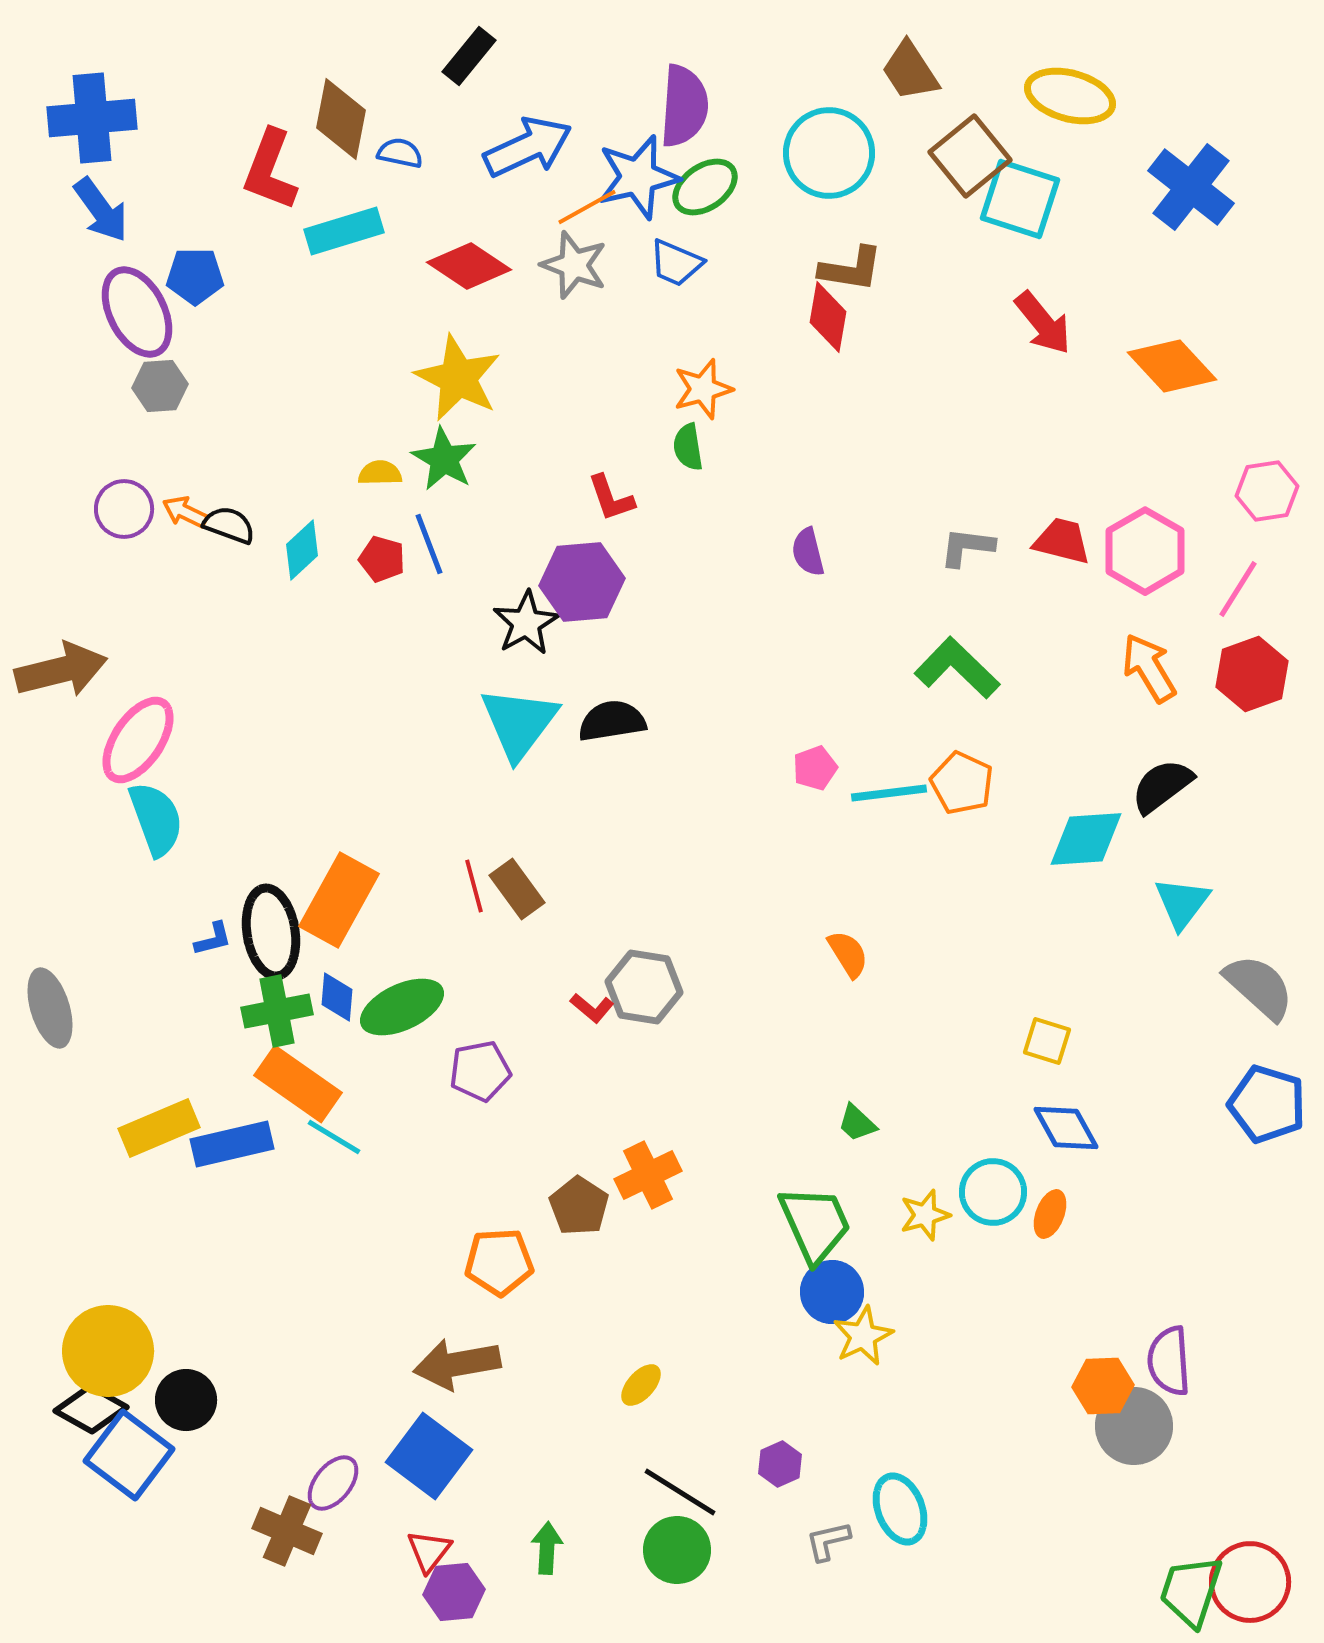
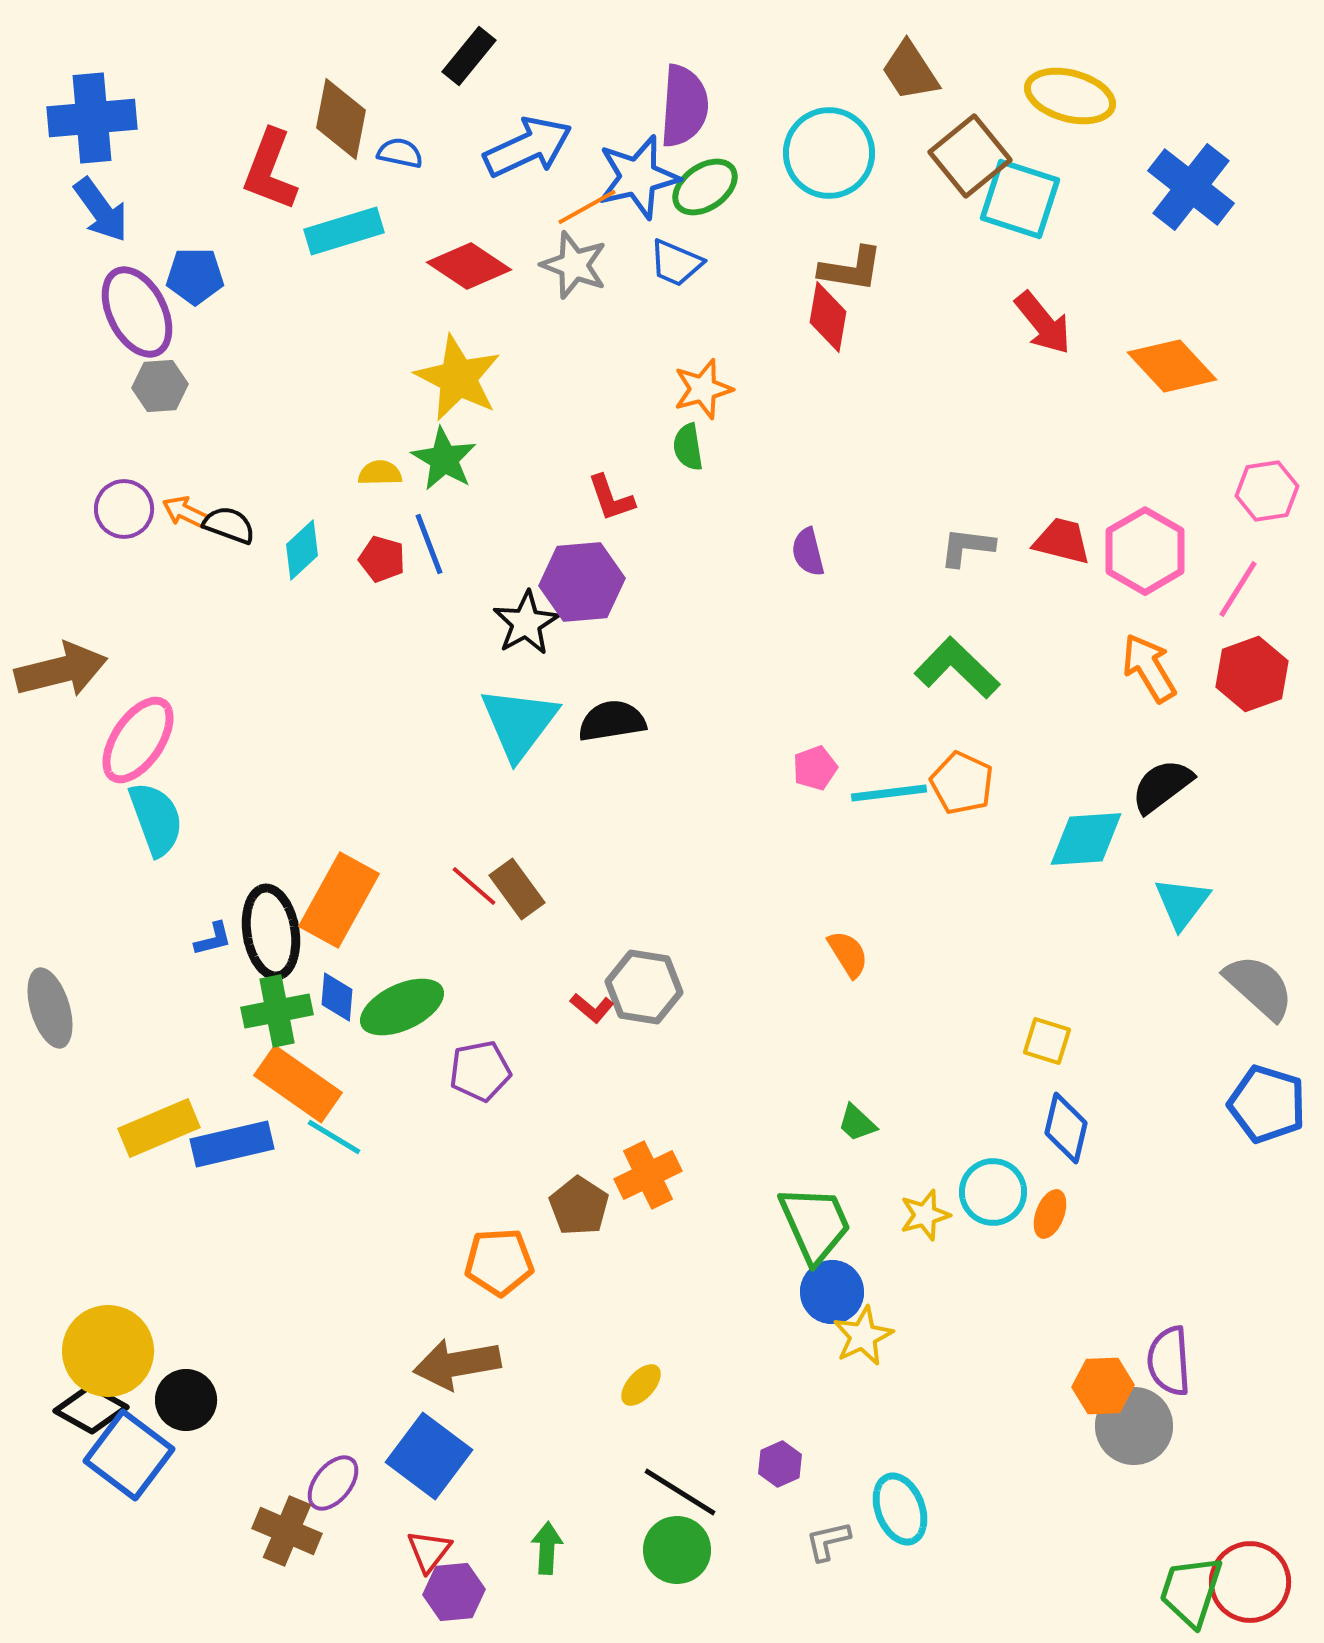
red line at (474, 886): rotated 34 degrees counterclockwise
blue diamond at (1066, 1128): rotated 42 degrees clockwise
